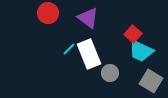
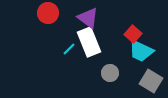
white rectangle: moved 12 px up
